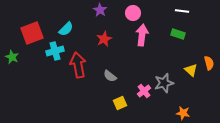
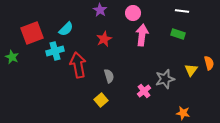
yellow triangle: rotated 24 degrees clockwise
gray semicircle: moved 1 px left; rotated 144 degrees counterclockwise
gray star: moved 1 px right, 4 px up
yellow square: moved 19 px left, 3 px up; rotated 16 degrees counterclockwise
